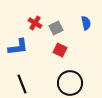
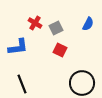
blue semicircle: moved 2 px right, 1 px down; rotated 40 degrees clockwise
black circle: moved 12 px right
